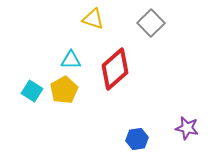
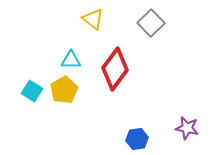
yellow triangle: rotated 20 degrees clockwise
red diamond: rotated 12 degrees counterclockwise
